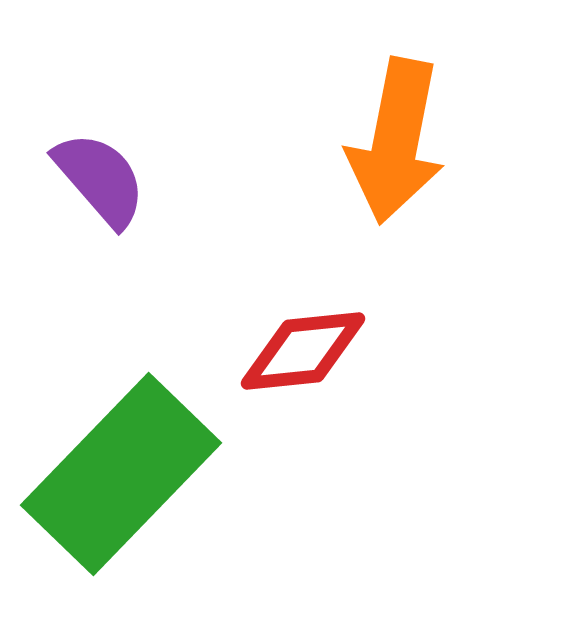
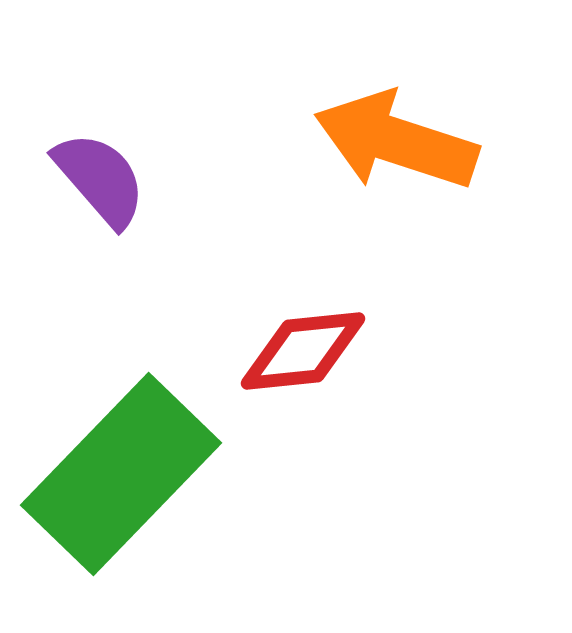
orange arrow: rotated 97 degrees clockwise
